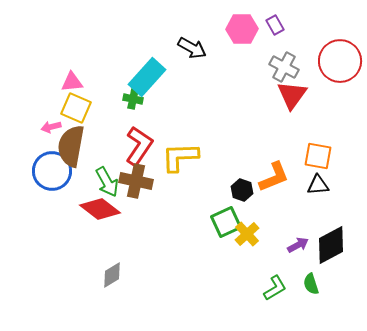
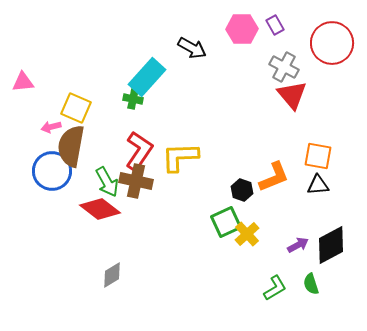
red circle: moved 8 px left, 18 px up
pink triangle: moved 49 px left
red triangle: rotated 16 degrees counterclockwise
red L-shape: moved 5 px down
